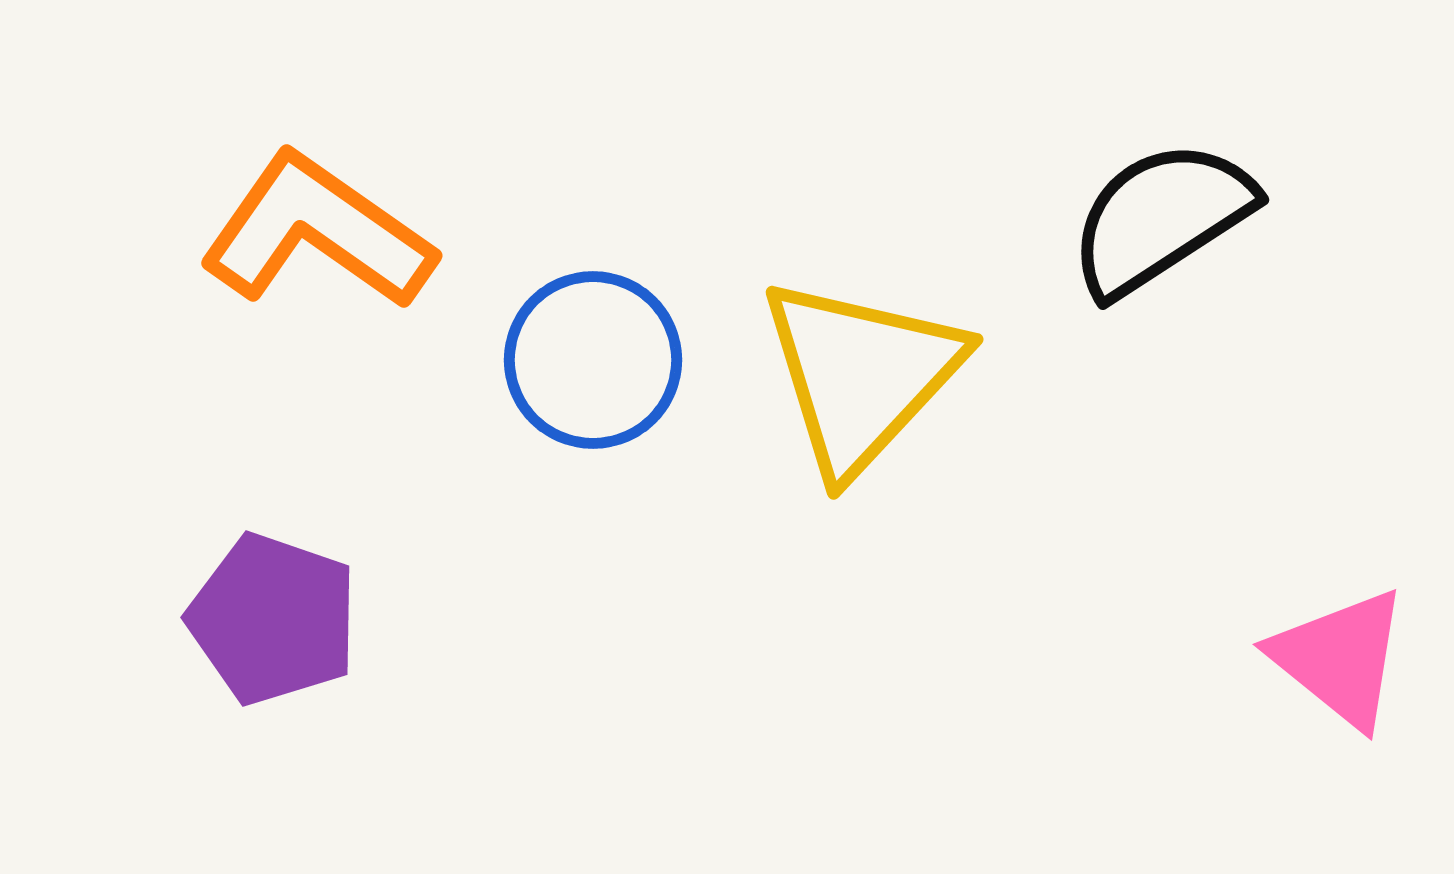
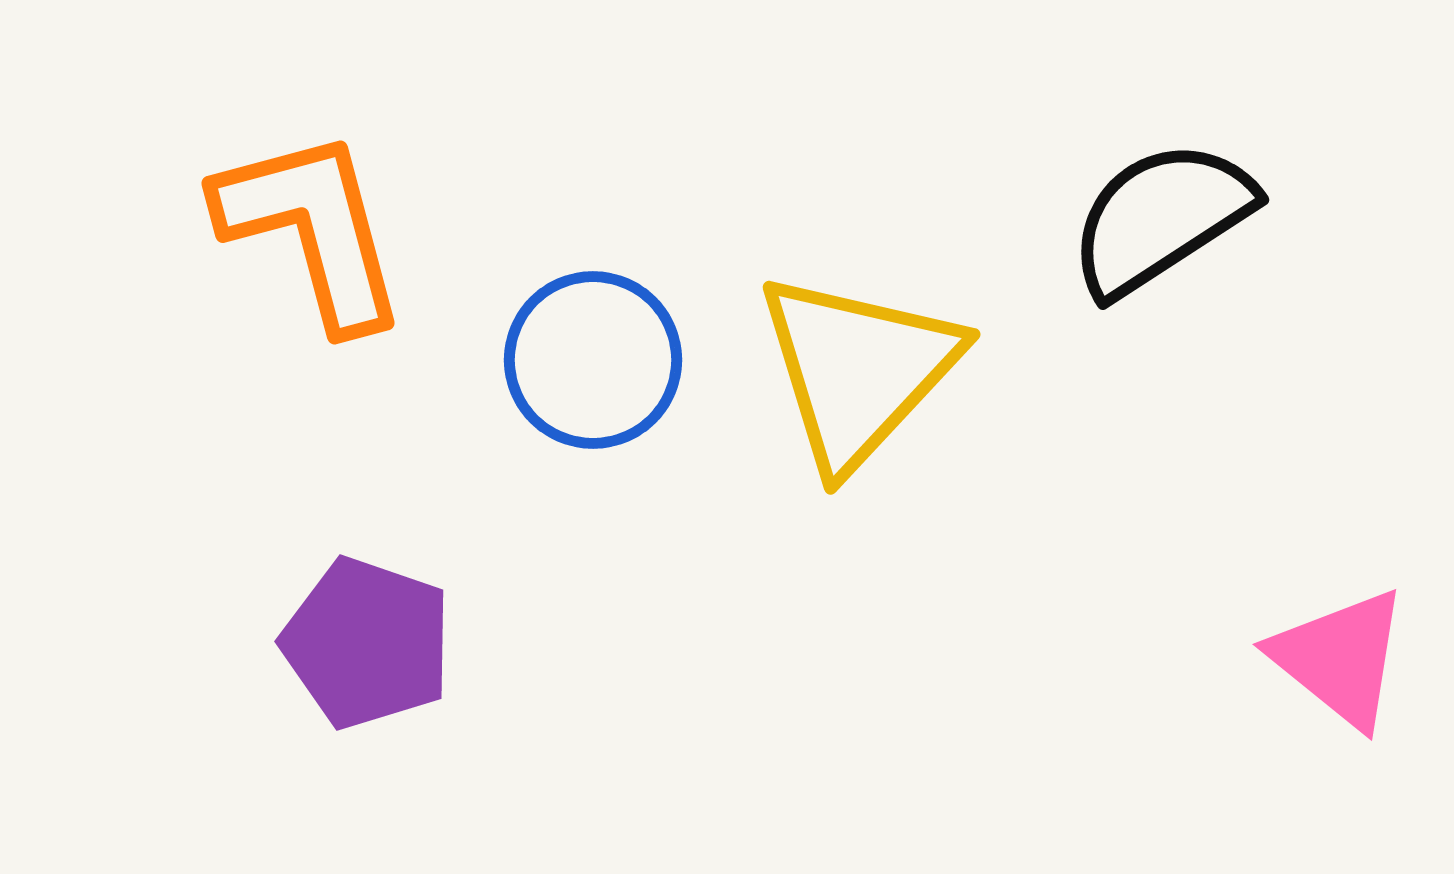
orange L-shape: moved 5 px left, 3 px up; rotated 40 degrees clockwise
yellow triangle: moved 3 px left, 5 px up
purple pentagon: moved 94 px right, 24 px down
